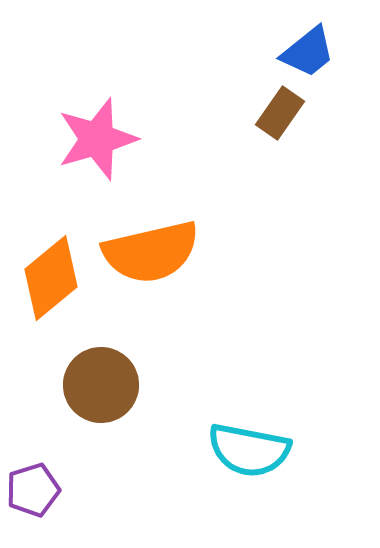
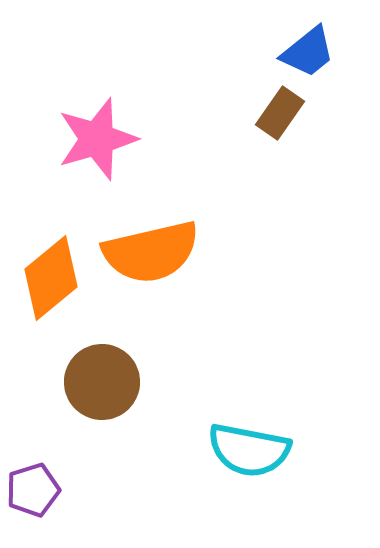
brown circle: moved 1 px right, 3 px up
